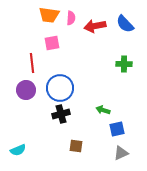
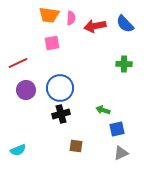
red line: moved 14 px left; rotated 72 degrees clockwise
